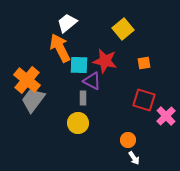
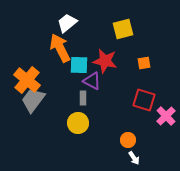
yellow square: rotated 25 degrees clockwise
